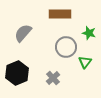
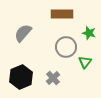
brown rectangle: moved 2 px right
black hexagon: moved 4 px right, 4 px down
